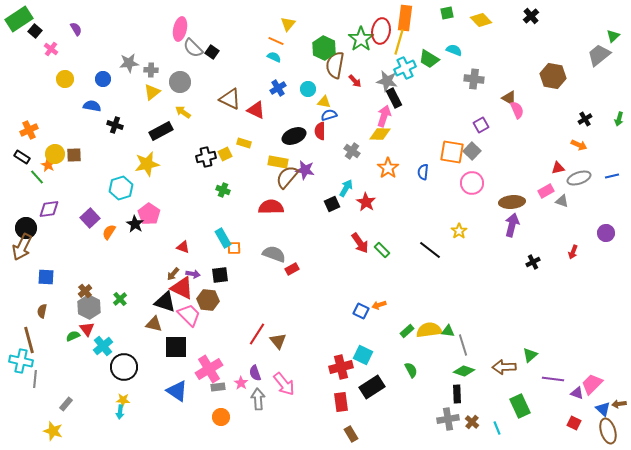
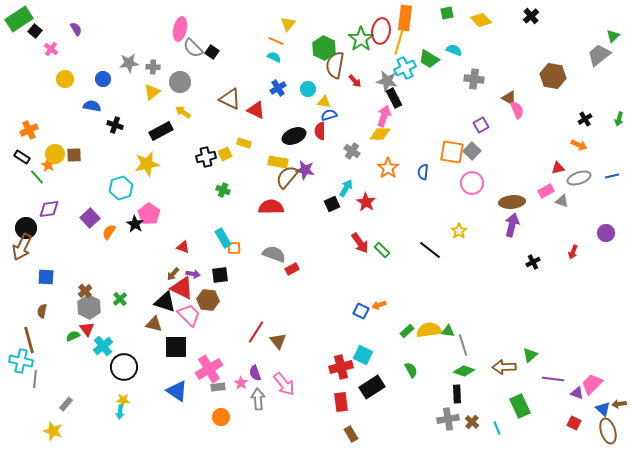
gray cross at (151, 70): moved 2 px right, 3 px up
red line at (257, 334): moved 1 px left, 2 px up
